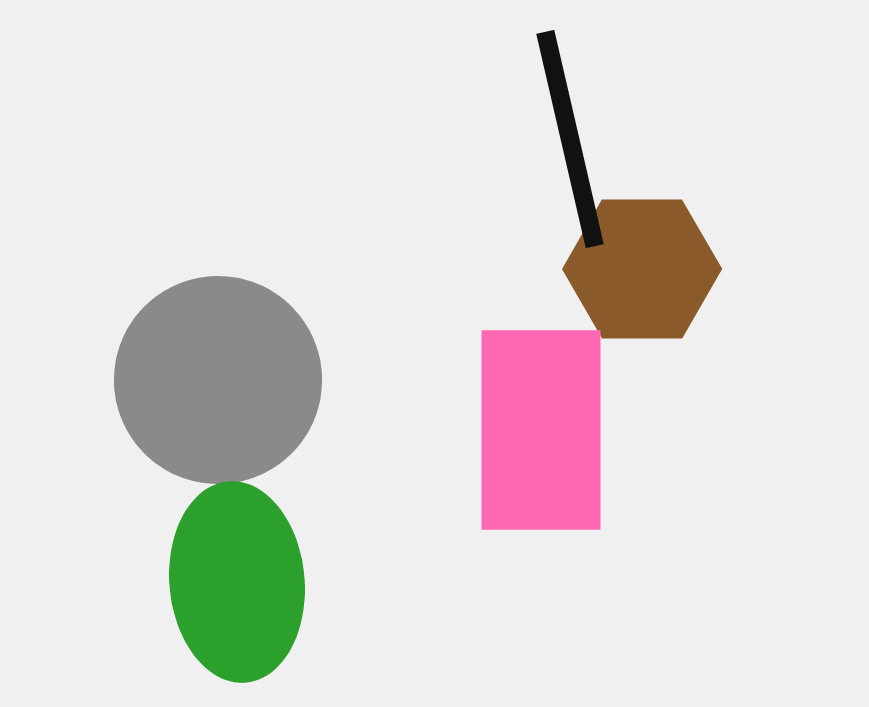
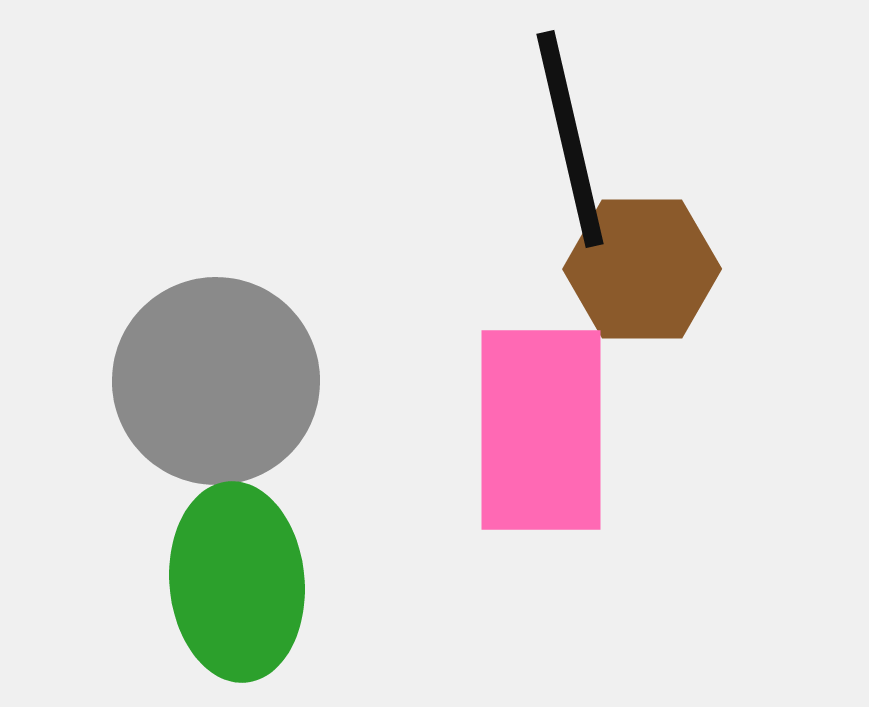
gray circle: moved 2 px left, 1 px down
